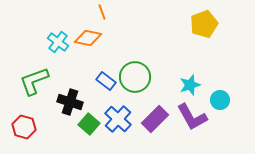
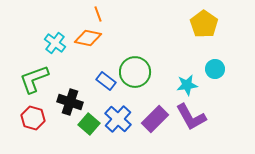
orange line: moved 4 px left, 2 px down
yellow pentagon: rotated 16 degrees counterclockwise
cyan cross: moved 3 px left, 1 px down
green circle: moved 5 px up
green L-shape: moved 2 px up
cyan star: moved 3 px left; rotated 10 degrees clockwise
cyan circle: moved 5 px left, 31 px up
purple L-shape: moved 1 px left
red hexagon: moved 9 px right, 9 px up
